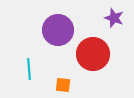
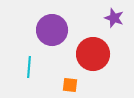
purple circle: moved 6 px left
cyan line: moved 2 px up; rotated 10 degrees clockwise
orange square: moved 7 px right
